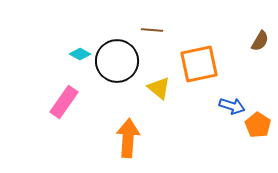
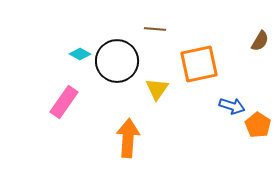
brown line: moved 3 px right, 1 px up
yellow triangle: moved 2 px left, 1 px down; rotated 25 degrees clockwise
